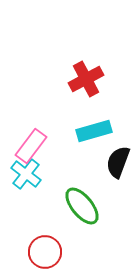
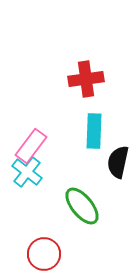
red cross: rotated 20 degrees clockwise
cyan rectangle: rotated 72 degrees counterclockwise
black semicircle: rotated 8 degrees counterclockwise
cyan cross: moved 1 px right, 2 px up
red circle: moved 1 px left, 2 px down
